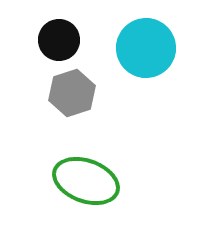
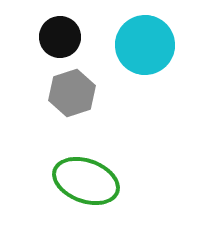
black circle: moved 1 px right, 3 px up
cyan circle: moved 1 px left, 3 px up
